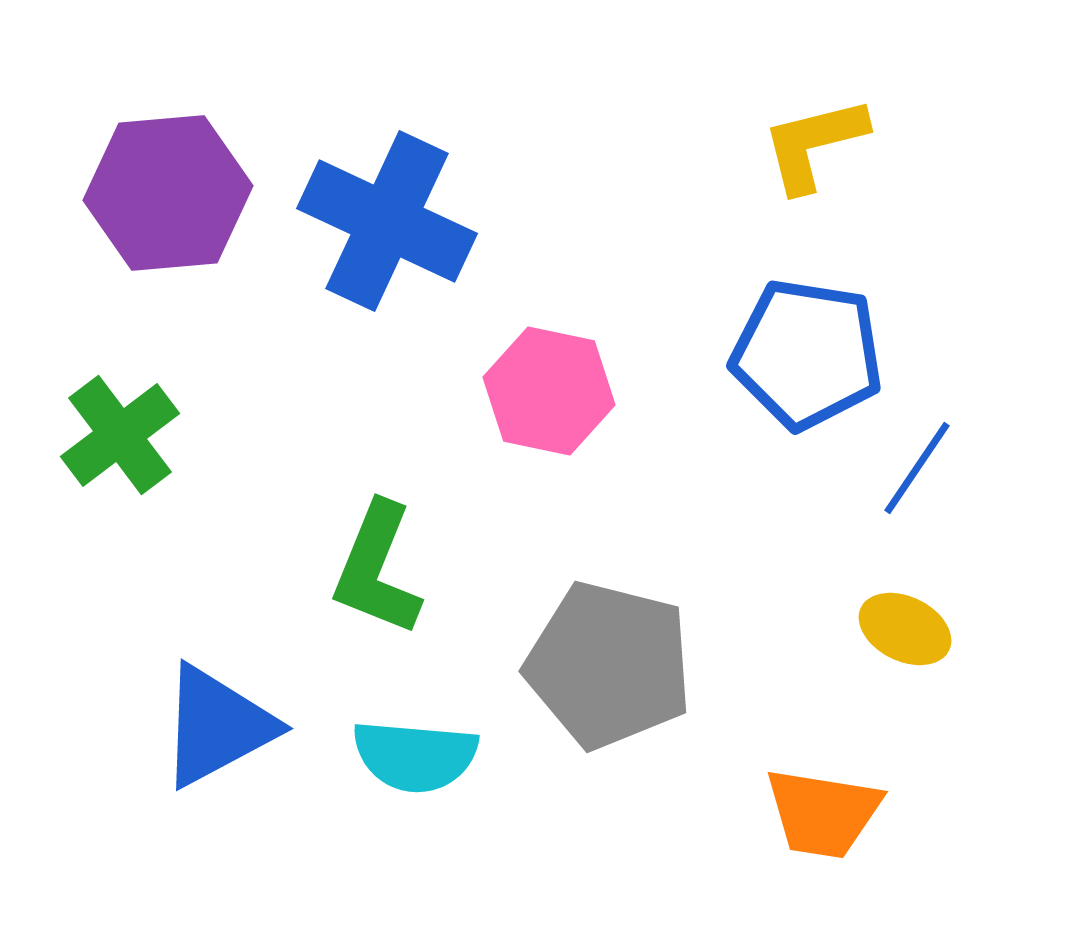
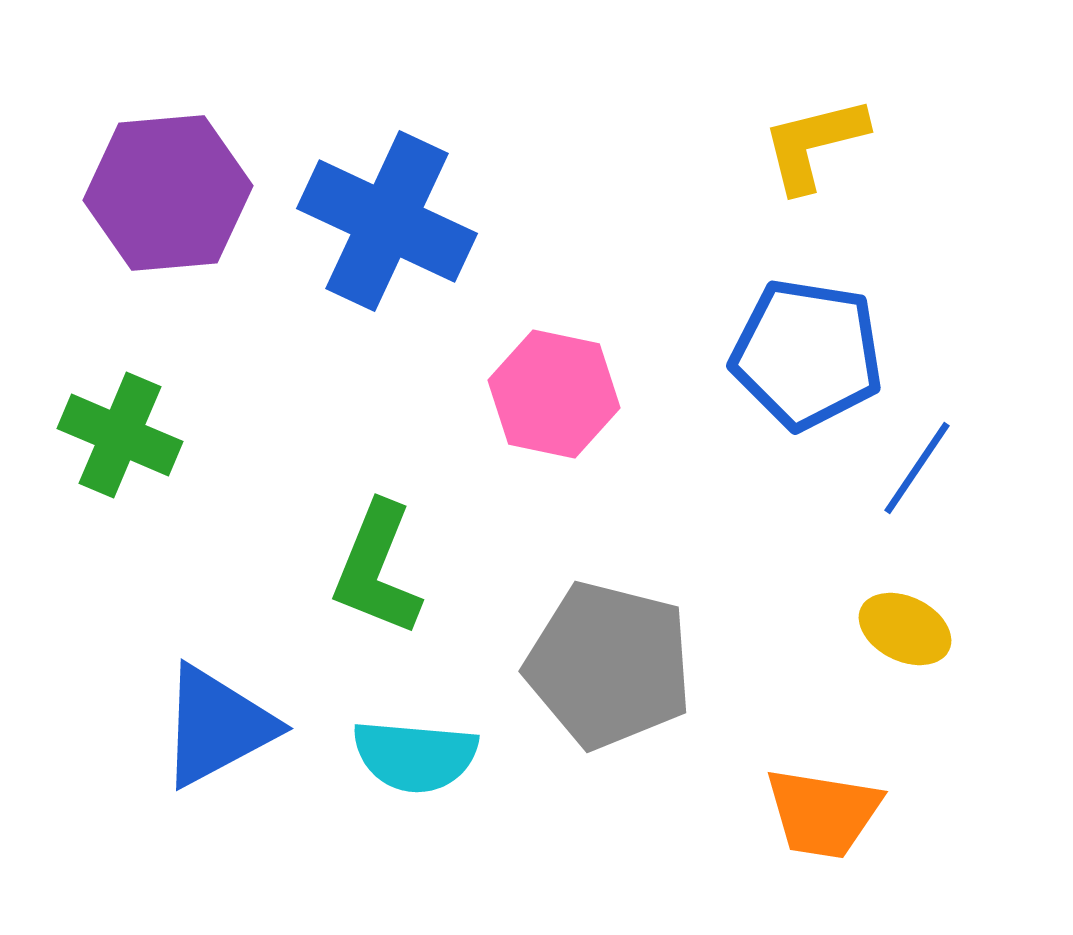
pink hexagon: moved 5 px right, 3 px down
green cross: rotated 30 degrees counterclockwise
